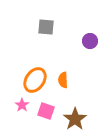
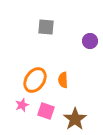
pink star: rotated 16 degrees clockwise
